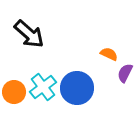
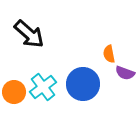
orange semicircle: rotated 126 degrees counterclockwise
purple semicircle: rotated 96 degrees counterclockwise
blue circle: moved 6 px right, 4 px up
